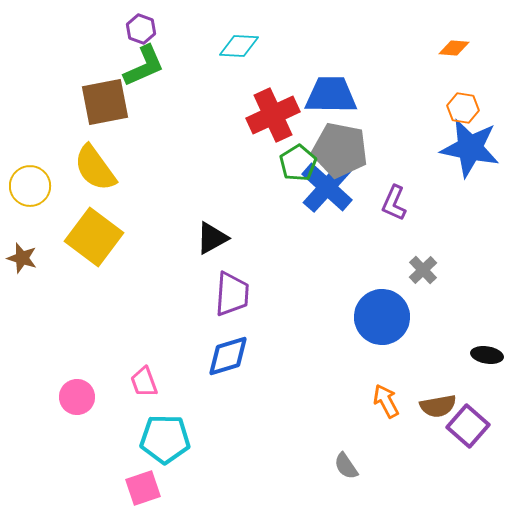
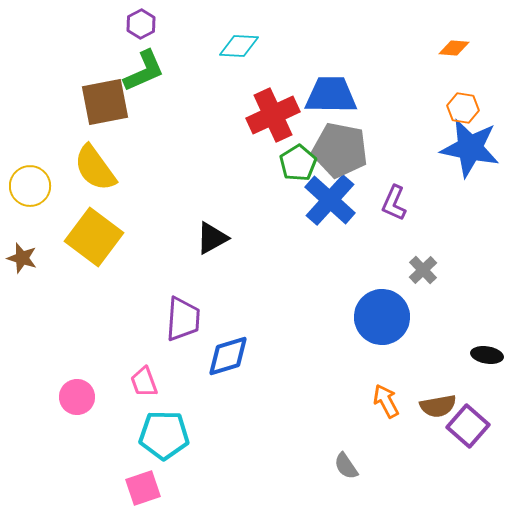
purple hexagon: moved 5 px up; rotated 12 degrees clockwise
green L-shape: moved 5 px down
blue cross: moved 3 px right, 13 px down
purple trapezoid: moved 49 px left, 25 px down
cyan pentagon: moved 1 px left, 4 px up
